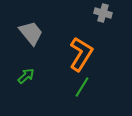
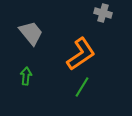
orange L-shape: rotated 24 degrees clockwise
green arrow: rotated 42 degrees counterclockwise
